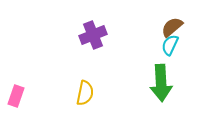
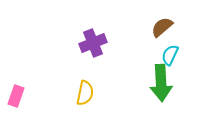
brown semicircle: moved 10 px left
purple cross: moved 8 px down
cyan semicircle: moved 10 px down
